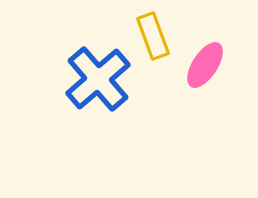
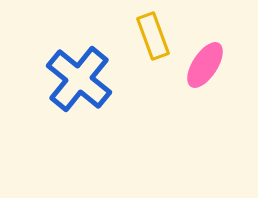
blue cross: moved 19 px left; rotated 10 degrees counterclockwise
